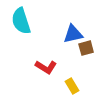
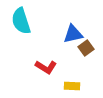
brown square: rotated 21 degrees counterclockwise
yellow rectangle: rotated 56 degrees counterclockwise
